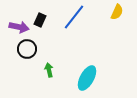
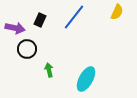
purple arrow: moved 4 px left, 1 px down
cyan ellipse: moved 1 px left, 1 px down
